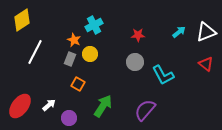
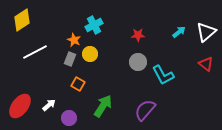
white triangle: rotated 20 degrees counterclockwise
white line: rotated 35 degrees clockwise
gray circle: moved 3 px right
